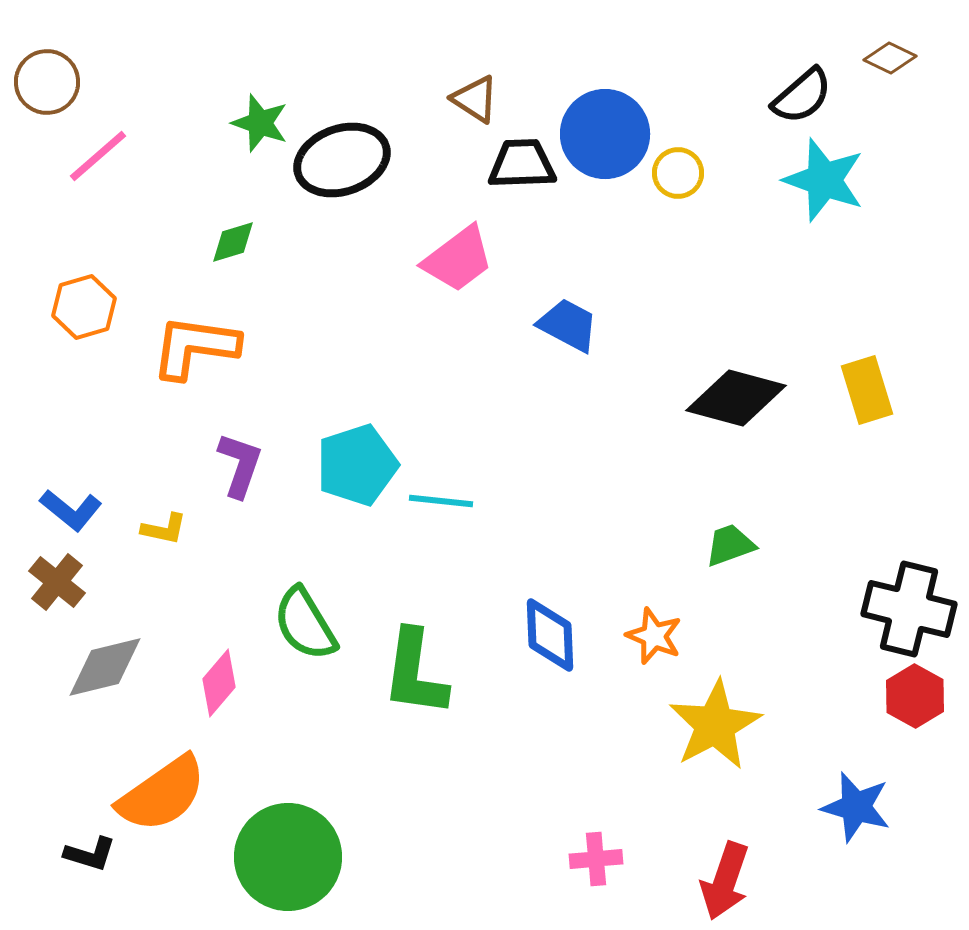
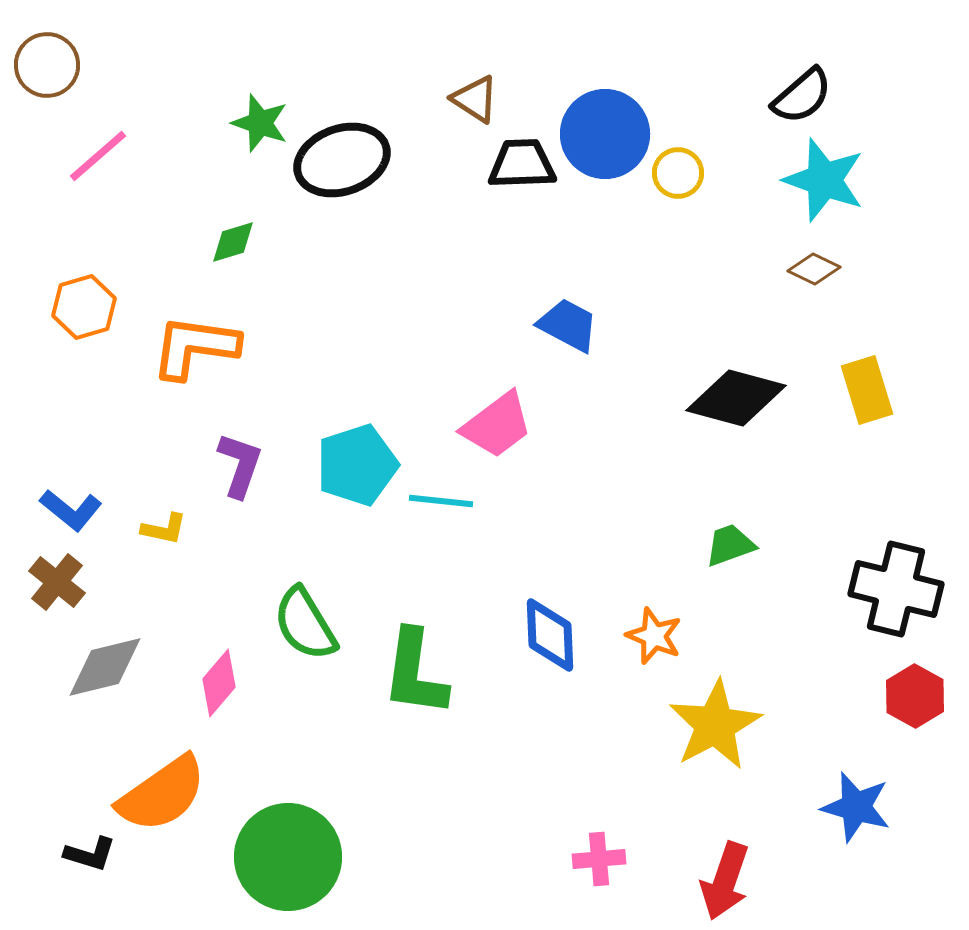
brown diamond: moved 76 px left, 211 px down
brown circle: moved 17 px up
pink trapezoid: moved 39 px right, 166 px down
black cross: moved 13 px left, 20 px up
pink cross: moved 3 px right
